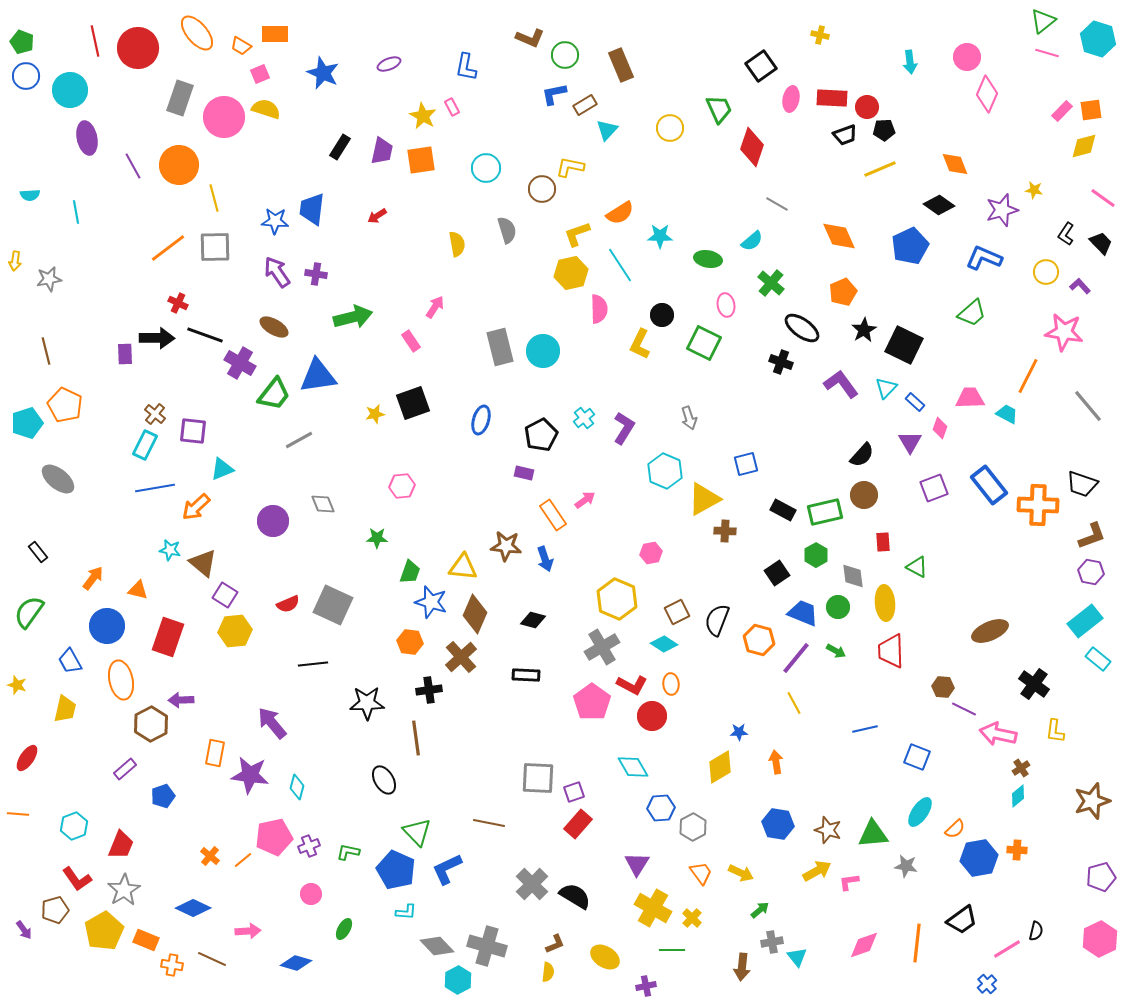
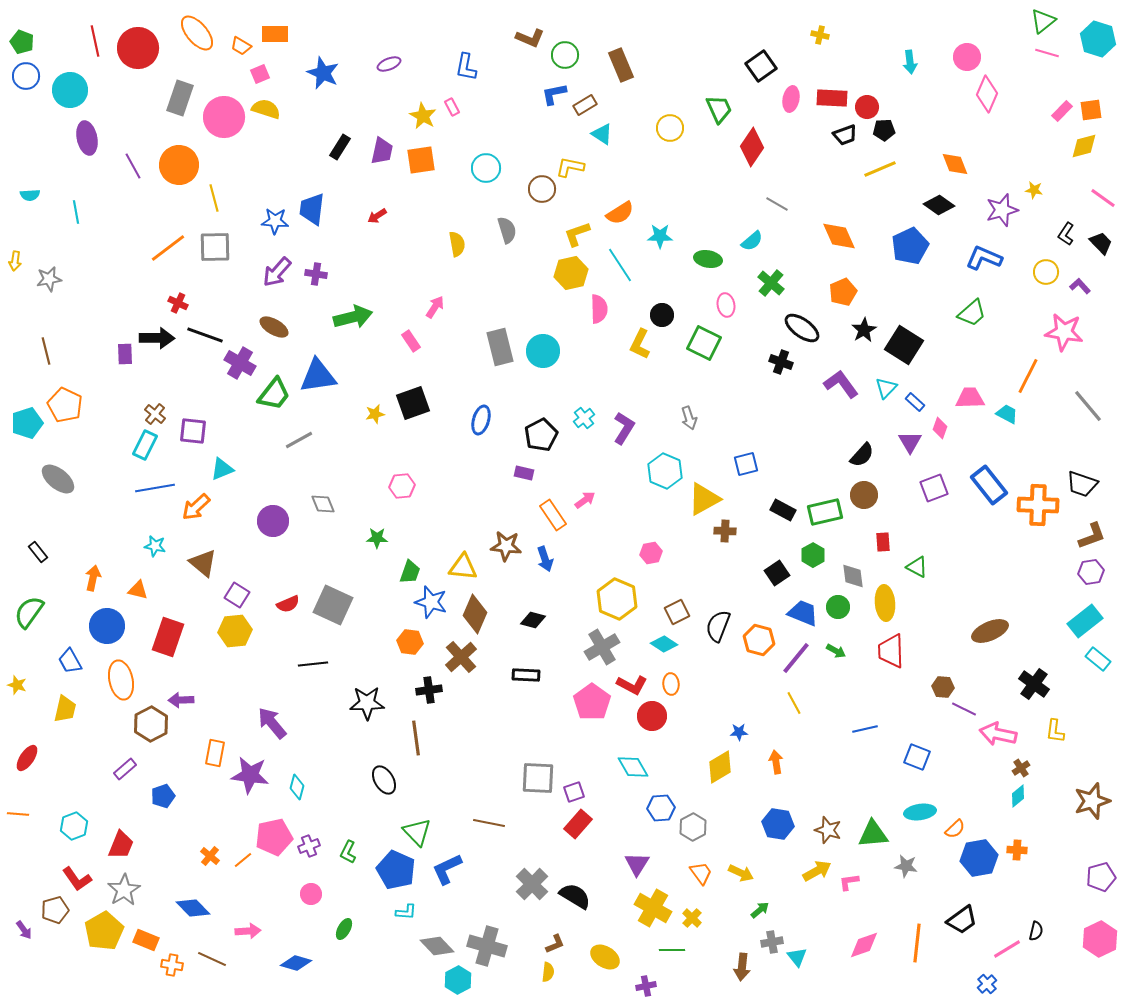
cyan triangle at (607, 130): moved 5 px left, 4 px down; rotated 40 degrees counterclockwise
red diamond at (752, 147): rotated 15 degrees clockwise
purple arrow at (277, 272): rotated 104 degrees counterclockwise
black square at (904, 345): rotated 6 degrees clockwise
cyan star at (170, 550): moved 15 px left, 4 px up
green hexagon at (816, 555): moved 3 px left
purple hexagon at (1091, 572): rotated 20 degrees counterclockwise
orange arrow at (93, 578): rotated 25 degrees counterclockwise
purple square at (225, 595): moved 12 px right
black semicircle at (717, 620): moved 1 px right, 6 px down
cyan ellipse at (920, 812): rotated 48 degrees clockwise
green L-shape at (348, 852): rotated 75 degrees counterclockwise
blue diamond at (193, 908): rotated 20 degrees clockwise
